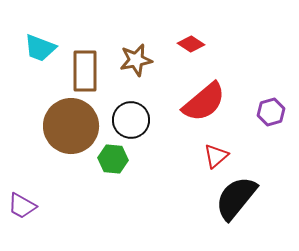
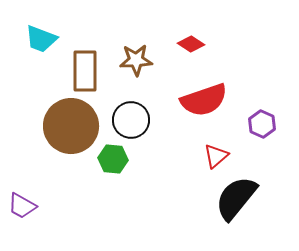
cyan trapezoid: moved 1 px right, 9 px up
brown star: rotated 8 degrees clockwise
red semicircle: moved 2 px up; rotated 21 degrees clockwise
purple hexagon: moved 9 px left, 12 px down; rotated 20 degrees counterclockwise
